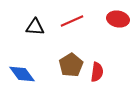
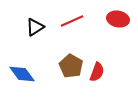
black triangle: rotated 36 degrees counterclockwise
brown pentagon: moved 1 px down; rotated 10 degrees counterclockwise
red semicircle: rotated 12 degrees clockwise
